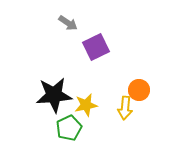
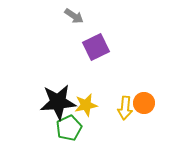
gray arrow: moved 6 px right, 7 px up
orange circle: moved 5 px right, 13 px down
black star: moved 4 px right, 7 px down
